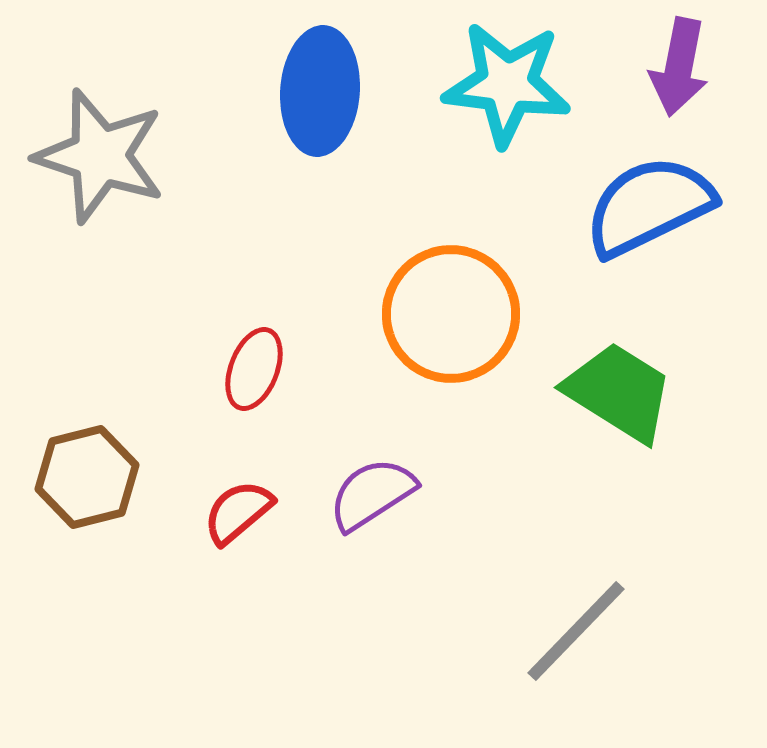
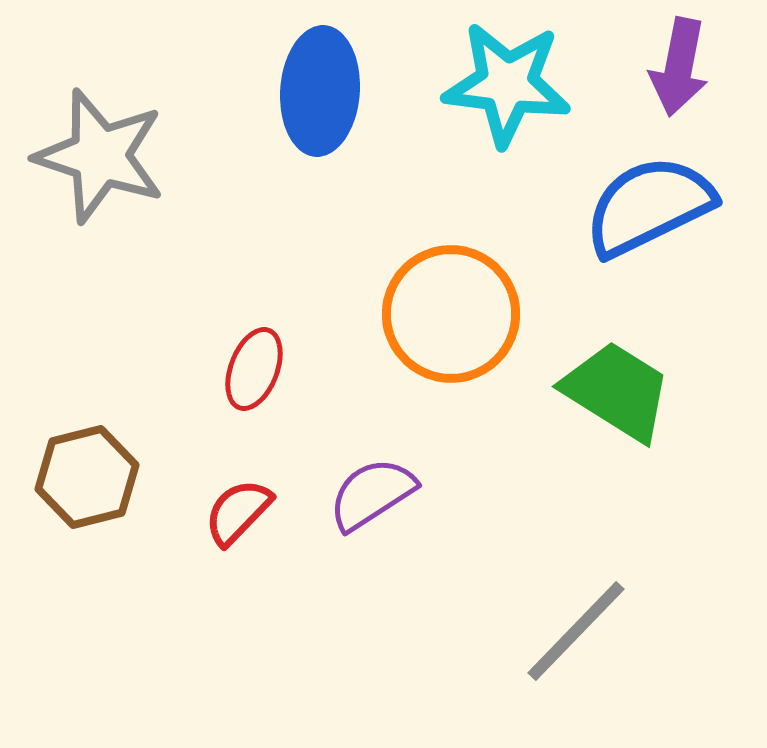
green trapezoid: moved 2 px left, 1 px up
red semicircle: rotated 6 degrees counterclockwise
